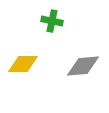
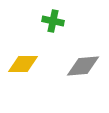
green cross: moved 1 px right
